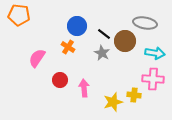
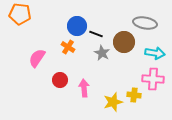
orange pentagon: moved 1 px right, 1 px up
black line: moved 8 px left; rotated 16 degrees counterclockwise
brown circle: moved 1 px left, 1 px down
